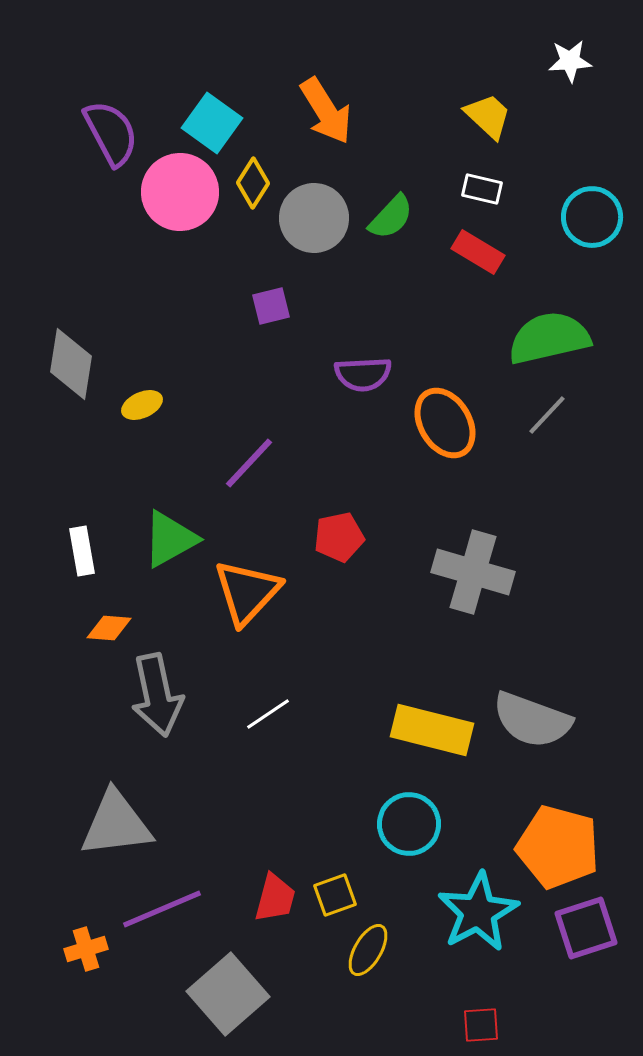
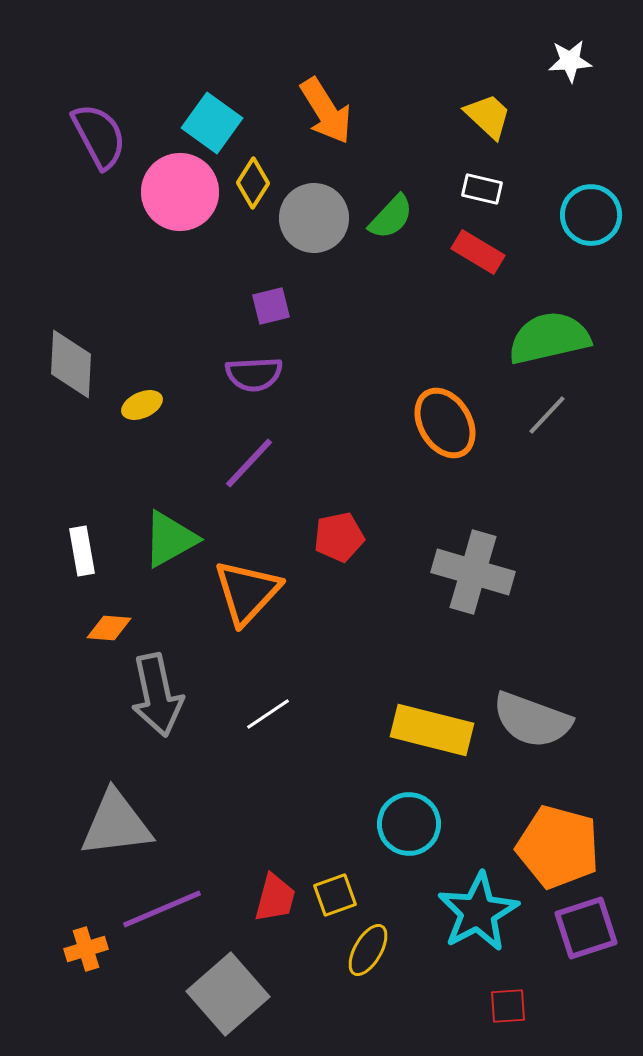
purple semicircle at (111, 133): moved 12 px left, 3 px down
cyan circle at (592, 217): moved 1 px left, 2 px up
gray diamond at (71, 364): rotated 6 degrees counterclockwise
purple semicircle at (363, 374): moved 109 px left
red square at (481, 1025): moved 27 px right, 19 px up
